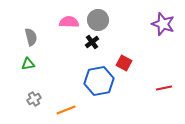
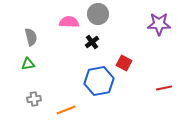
gray circle: moved 6 px up
purple star: moved 4 px left; rotated 20 degrees counterclockwise
gray cross: rotated 24 degrees clockwise
